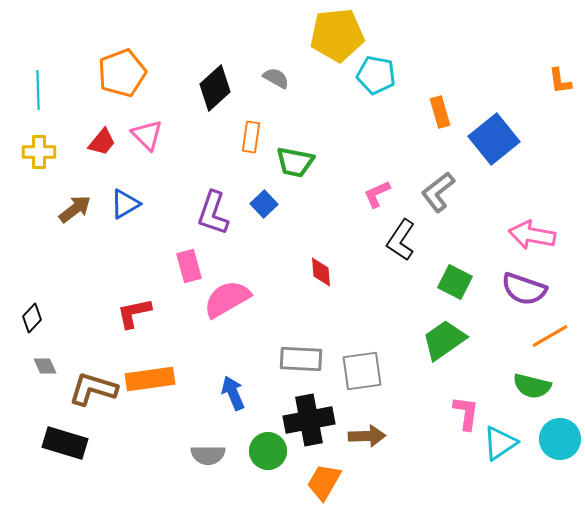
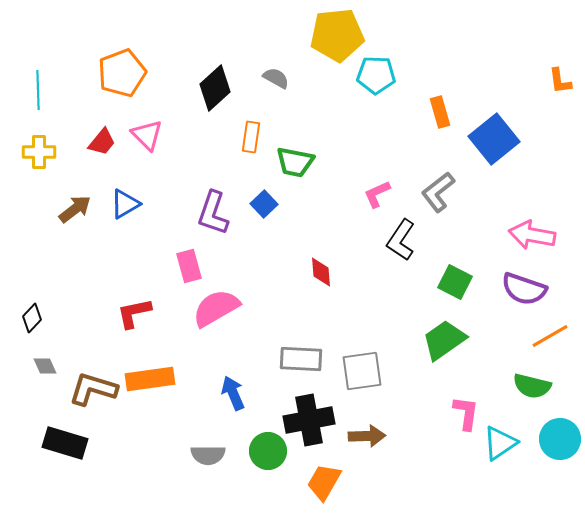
cyan pentagon at (376, 75): rotated 9 degrees counterclockwise
pink semicircle at (227, 299): moved 11 px left, 9 px down
